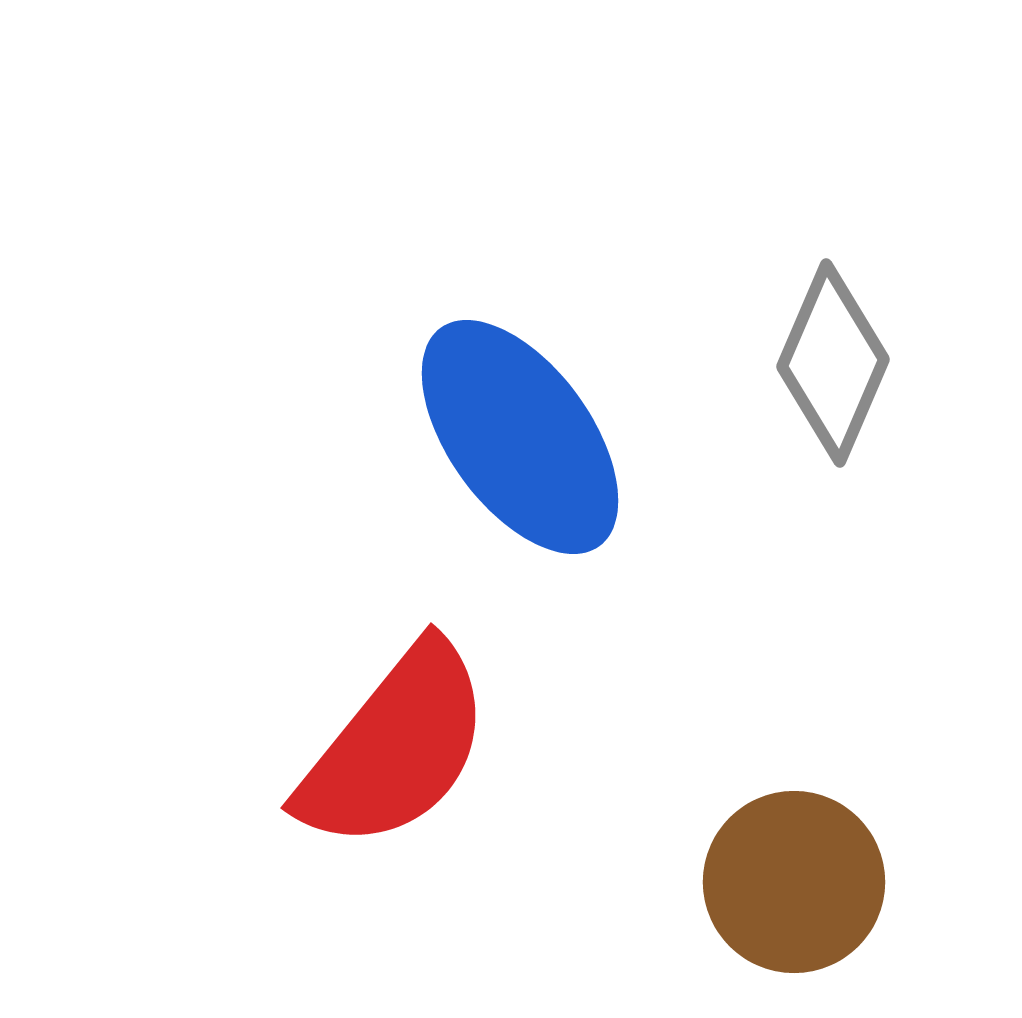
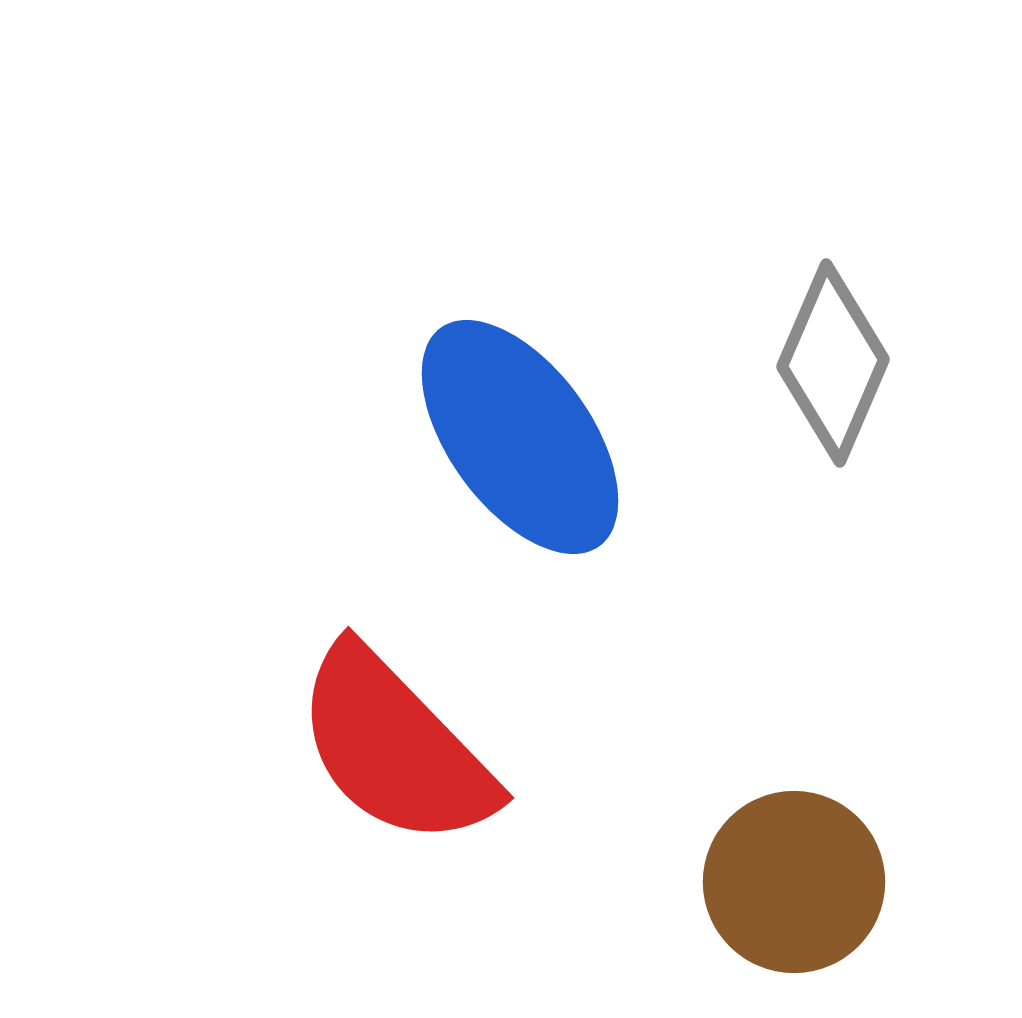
red semicircle: rotated 97 degrees clockwise
